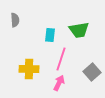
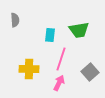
gray square: moved 2 px left
